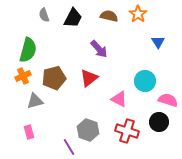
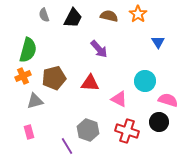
red triangle: moved 1 px right, 5 px down; rotated 42 degrees clockwise
purple line: moved 2 px left, 1 px up
